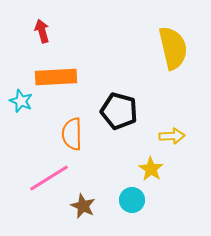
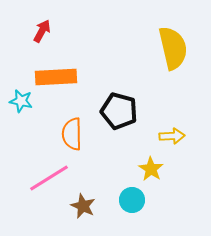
red arrow: rotated 45 degrees clockwise
cyan star: rotated 10 degrees counterclockwise
